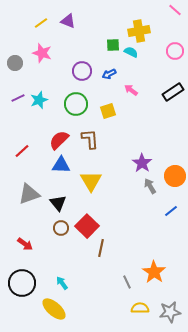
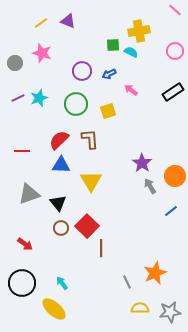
cyan star: moved 2 px up
red line: rotated 42 degrees clockwise
brown line: rotated 12 degrees counterclockwise
orange star: moved 1 px right, 1 px down; rotated 15 degrees clockwise
